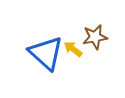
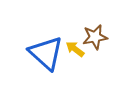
yellow arrow: moved 2 px right
